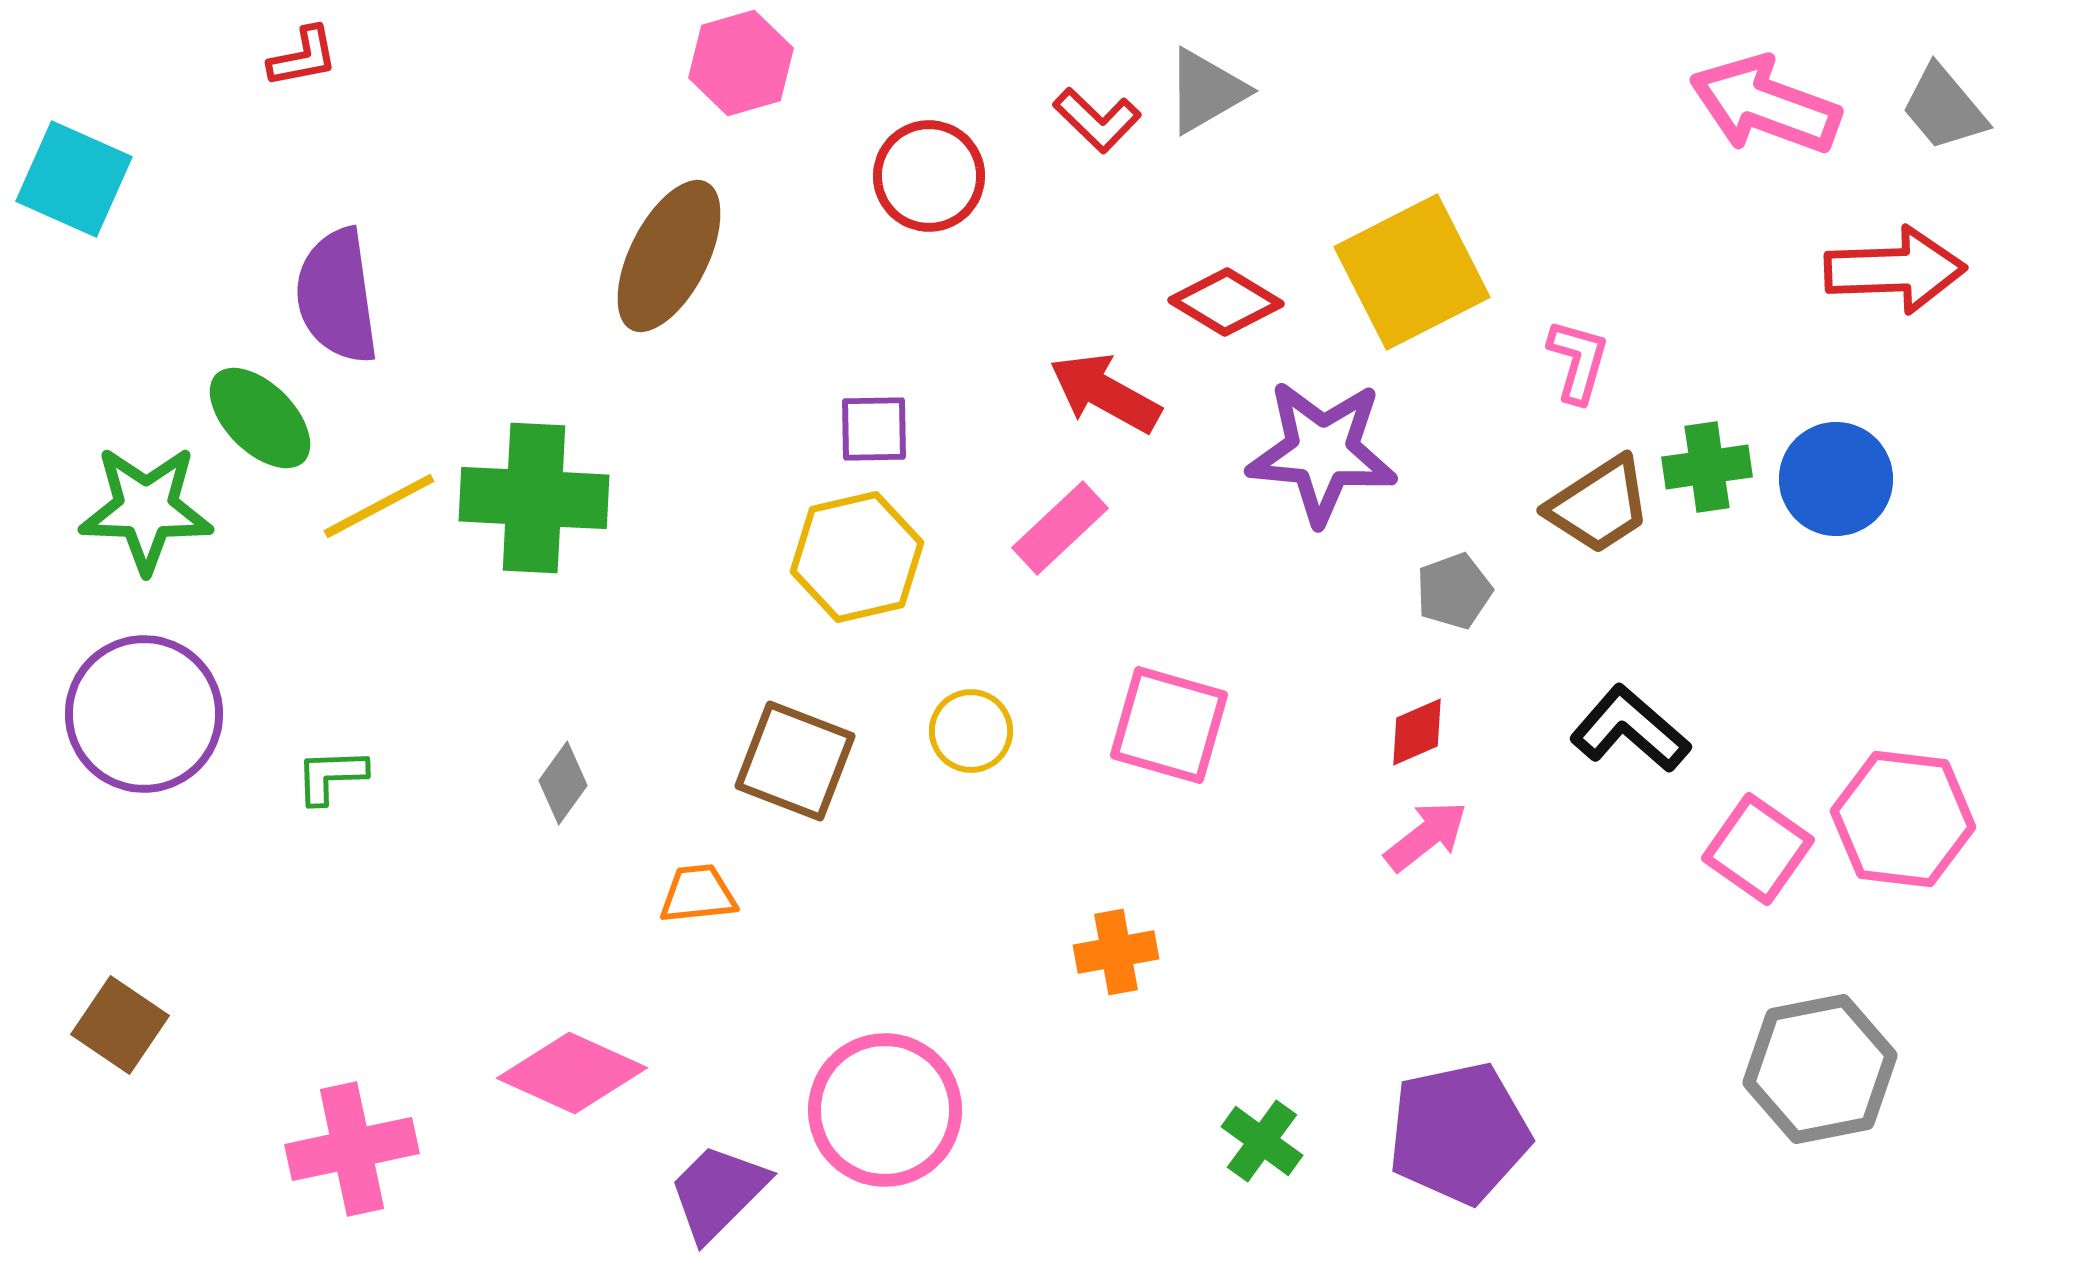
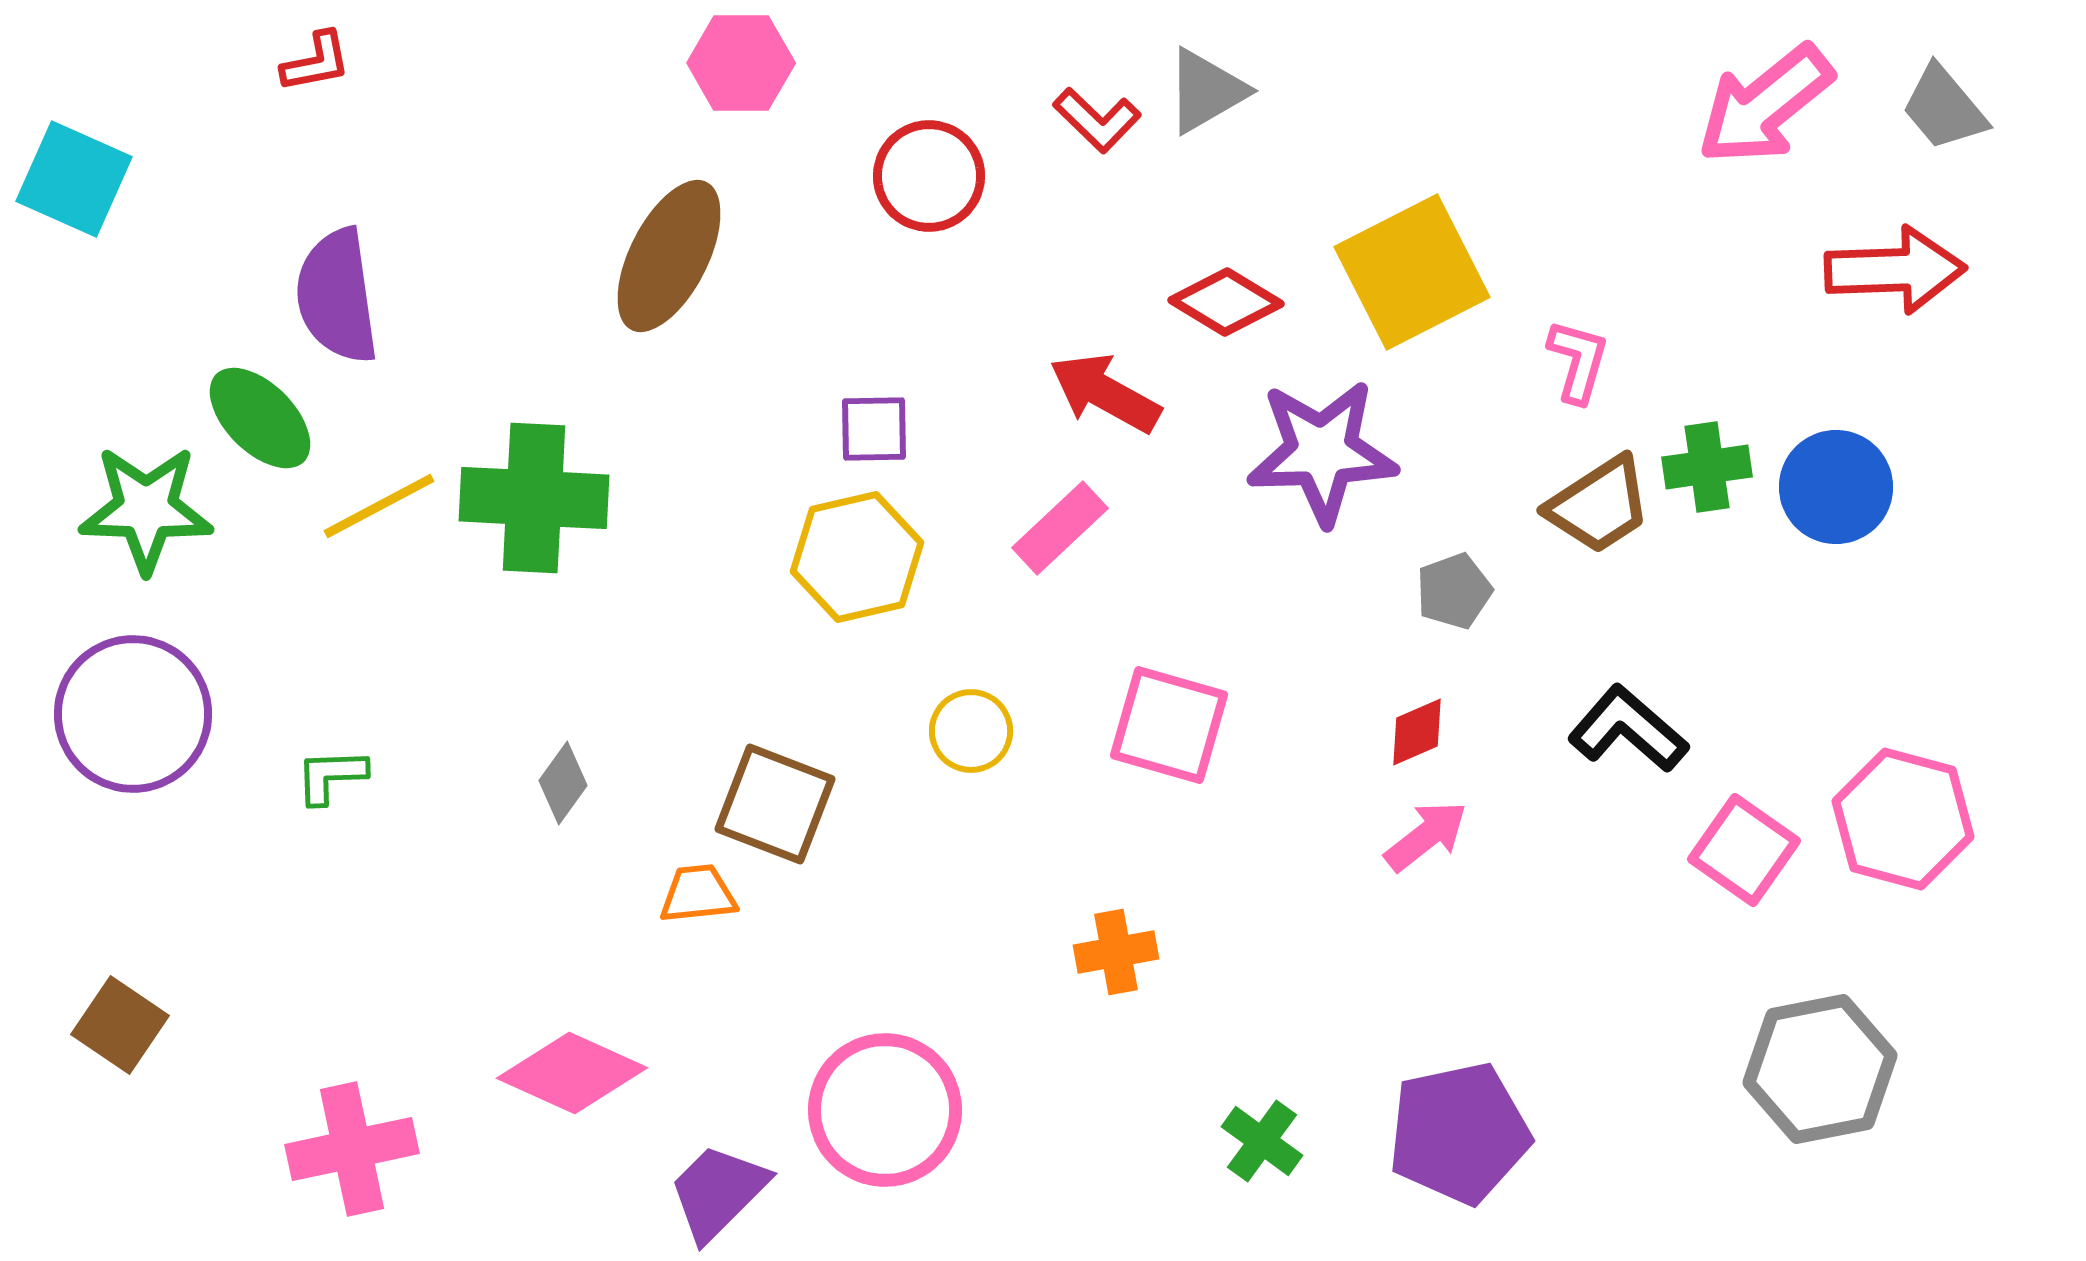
red L-shape at (303, 57): moved 13 px right, 5 px down
pink hexagon at (741, 63): rotated 16 degrees clockwise
pink arrow at (1765, 105): rotated 59 degrees counterclockwise
purple star at (1322, 452): rotated 7 degrees counterclockwise
blue circle at (1836, 479): moved 8 px down
purple circle at (144, 714): moved 11 px left
black L-shape at (1630, 729): moved 2 px left
brown square at (795, 761): moved 20 px left, 43 px down
pink hexagon at (1903, 819): rotated 8 degrees clockwise
pink square at (1758, 849): moved 14 px left, 1 px down
